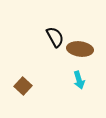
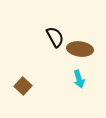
cyan arrow: moved 1 px up
